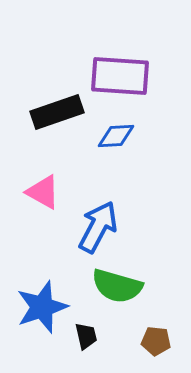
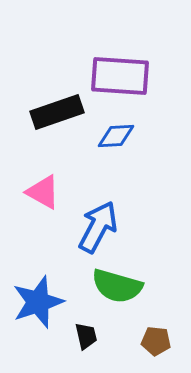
blue star: moved 4 px left, 5 px up
